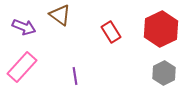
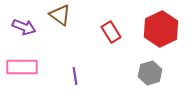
pink rectangle: rotated 48 degrees clockwise
gray hexagon: moved 14 px left; rotated 10 degrees clockwise
